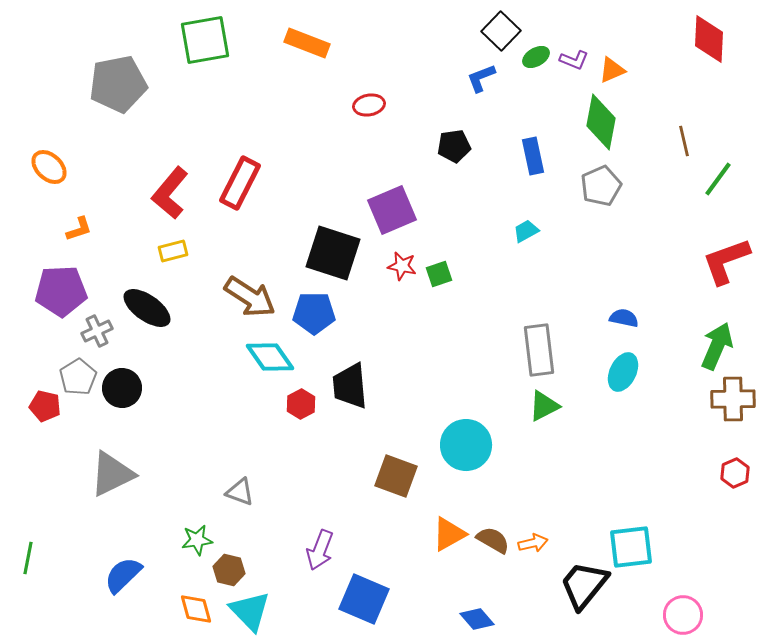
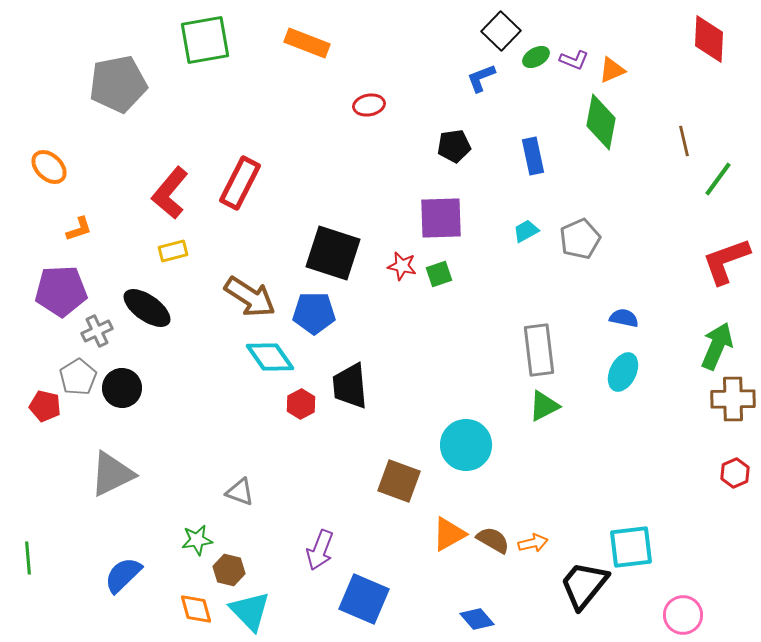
gray pentagon at (601, 186): moved 21 px left, 53 px down
purple square at (392, 210): moved 49 px right, 8 px down; rotated 21 degrees clockwise
brown square at (396, 476): moved 3 px right, 5 px down
green line at (28, 558): rotated 16 degrees counterclockwise
